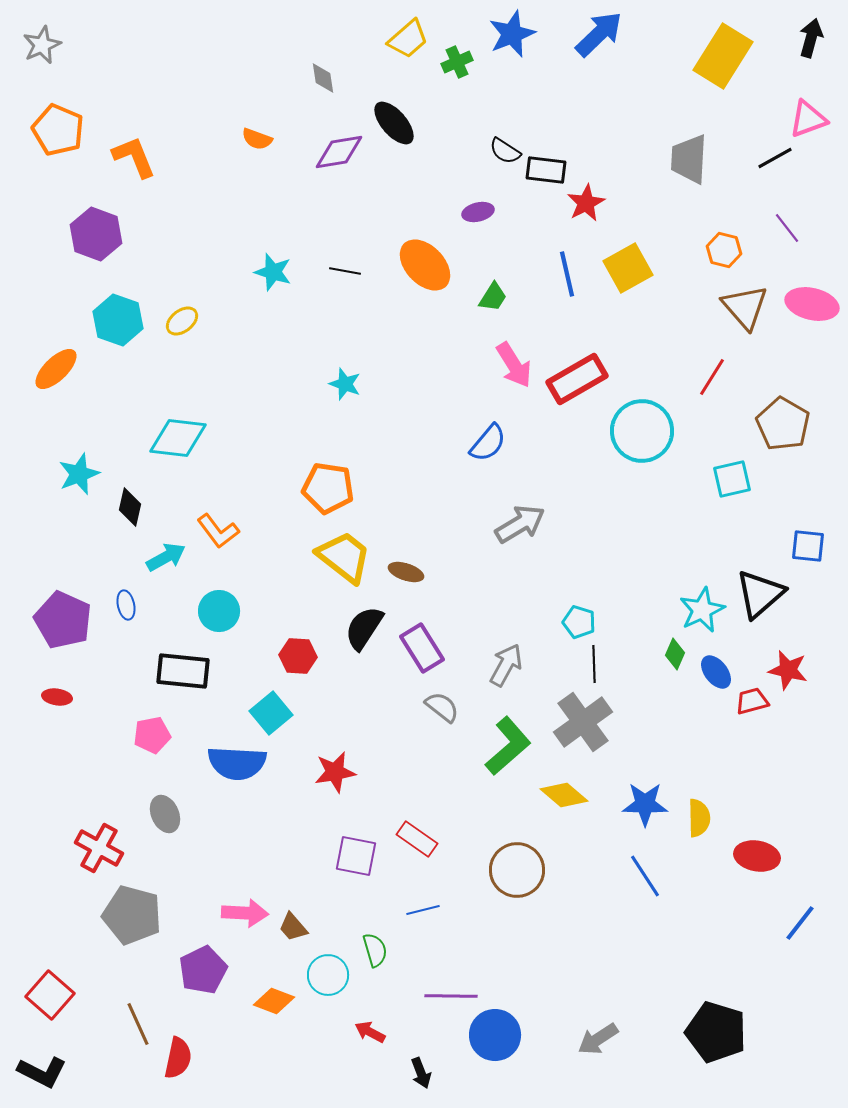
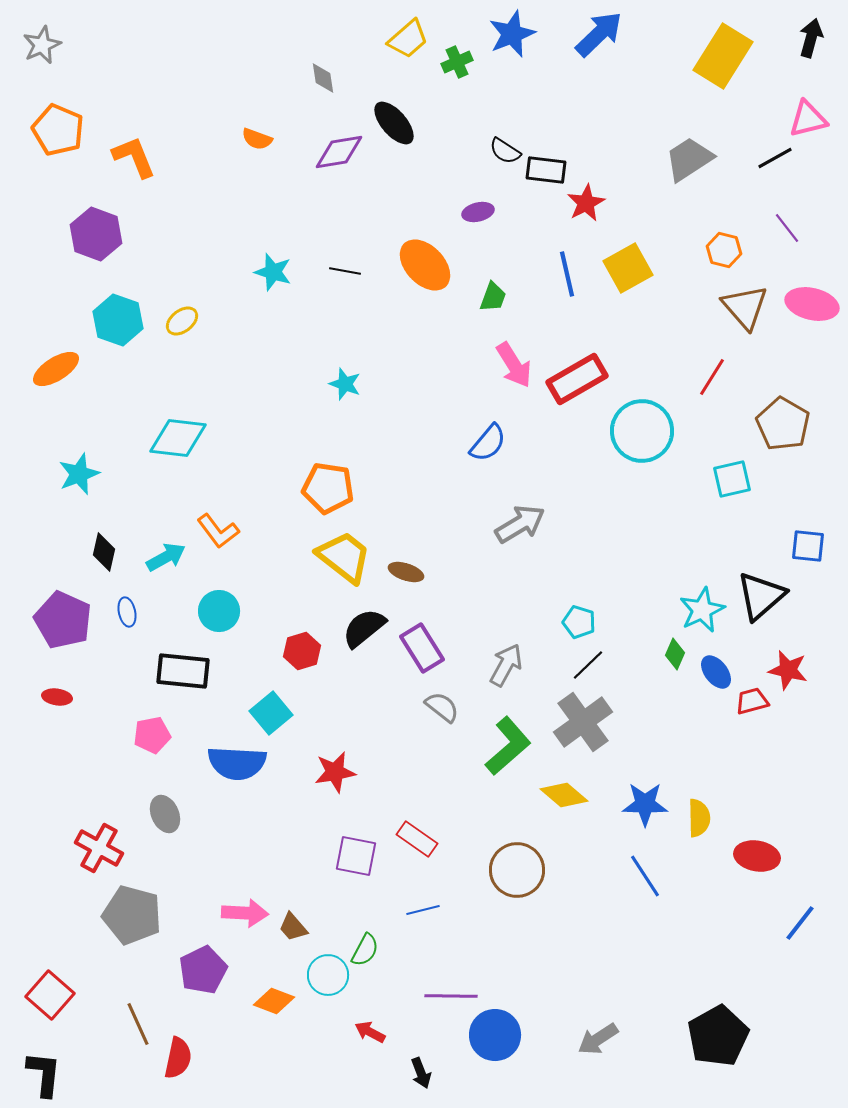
pink triangle at (808, 119): rotated 6 degrees clockwise
gray trapezoid at (689, 159): rotated 54 degrees clockwise
green trapezoid at (493, 297): rotated 12 degrees counterclockwise
orange ellipse at (56, 369): rotated 12 degrees clockwise
black diamond at (130, 507): moved 26 px left, 45 px down
black triangle at (760, 594): moved 1 px right, 2 px down
blue ellipse at (126, 605): moved 1 px right, 7 px down
black semicircle at (364, 628): rotated 18 degrees clockwise
red hexagon at (298, 656): moved 4 px right, 5 px up; rotated 21 degrees counterclockwise
black line at (594, 664): moved 6 px left, 1 px down; rotated 48 degrees clockwise
green semicircle at (375, 950): moved 10 px left; rotated 44 degrees clockwise
black pentagon at (716, 1032): moved 2 px right, 4 px down; rotated 26 degrees clockwise
black L-shape at (42, 1072): moved 2 px right, 2 px down; rotated 111 degrees counterclockwise
